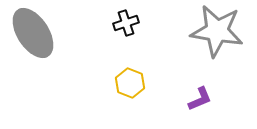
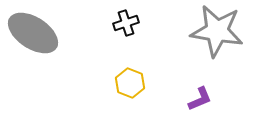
gray ellipse: rotated 24 degrees counterclockwise
